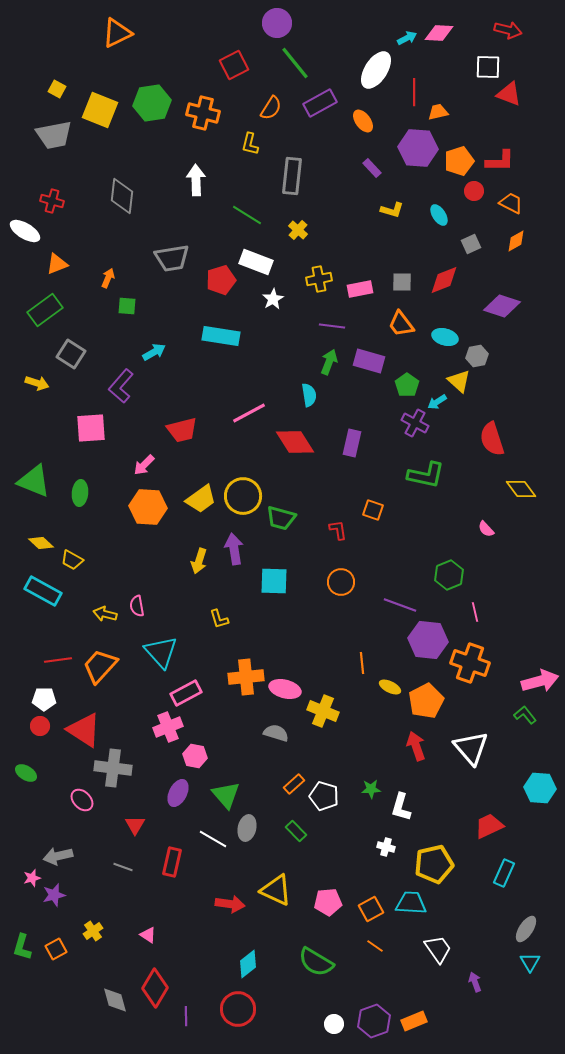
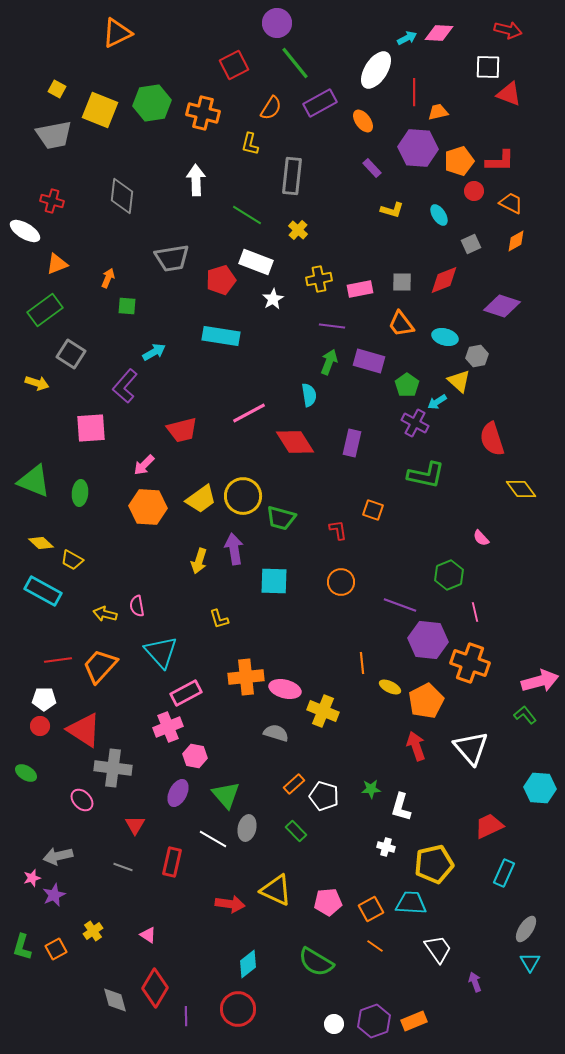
purple L-shape at (121, 386): moved 4 px right
pink semicircle at (486, 529): moved 5 px left, 9 px down
purple star at (54, 895): rotated 10 degrees counterclockwise
